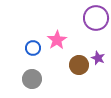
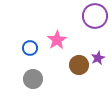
purple circle: moved 1 px left, 2 px up
blue circle: moved 3 px left
purple star: rotated 24 degrees clockwise
gray circle: moved 1 px right
